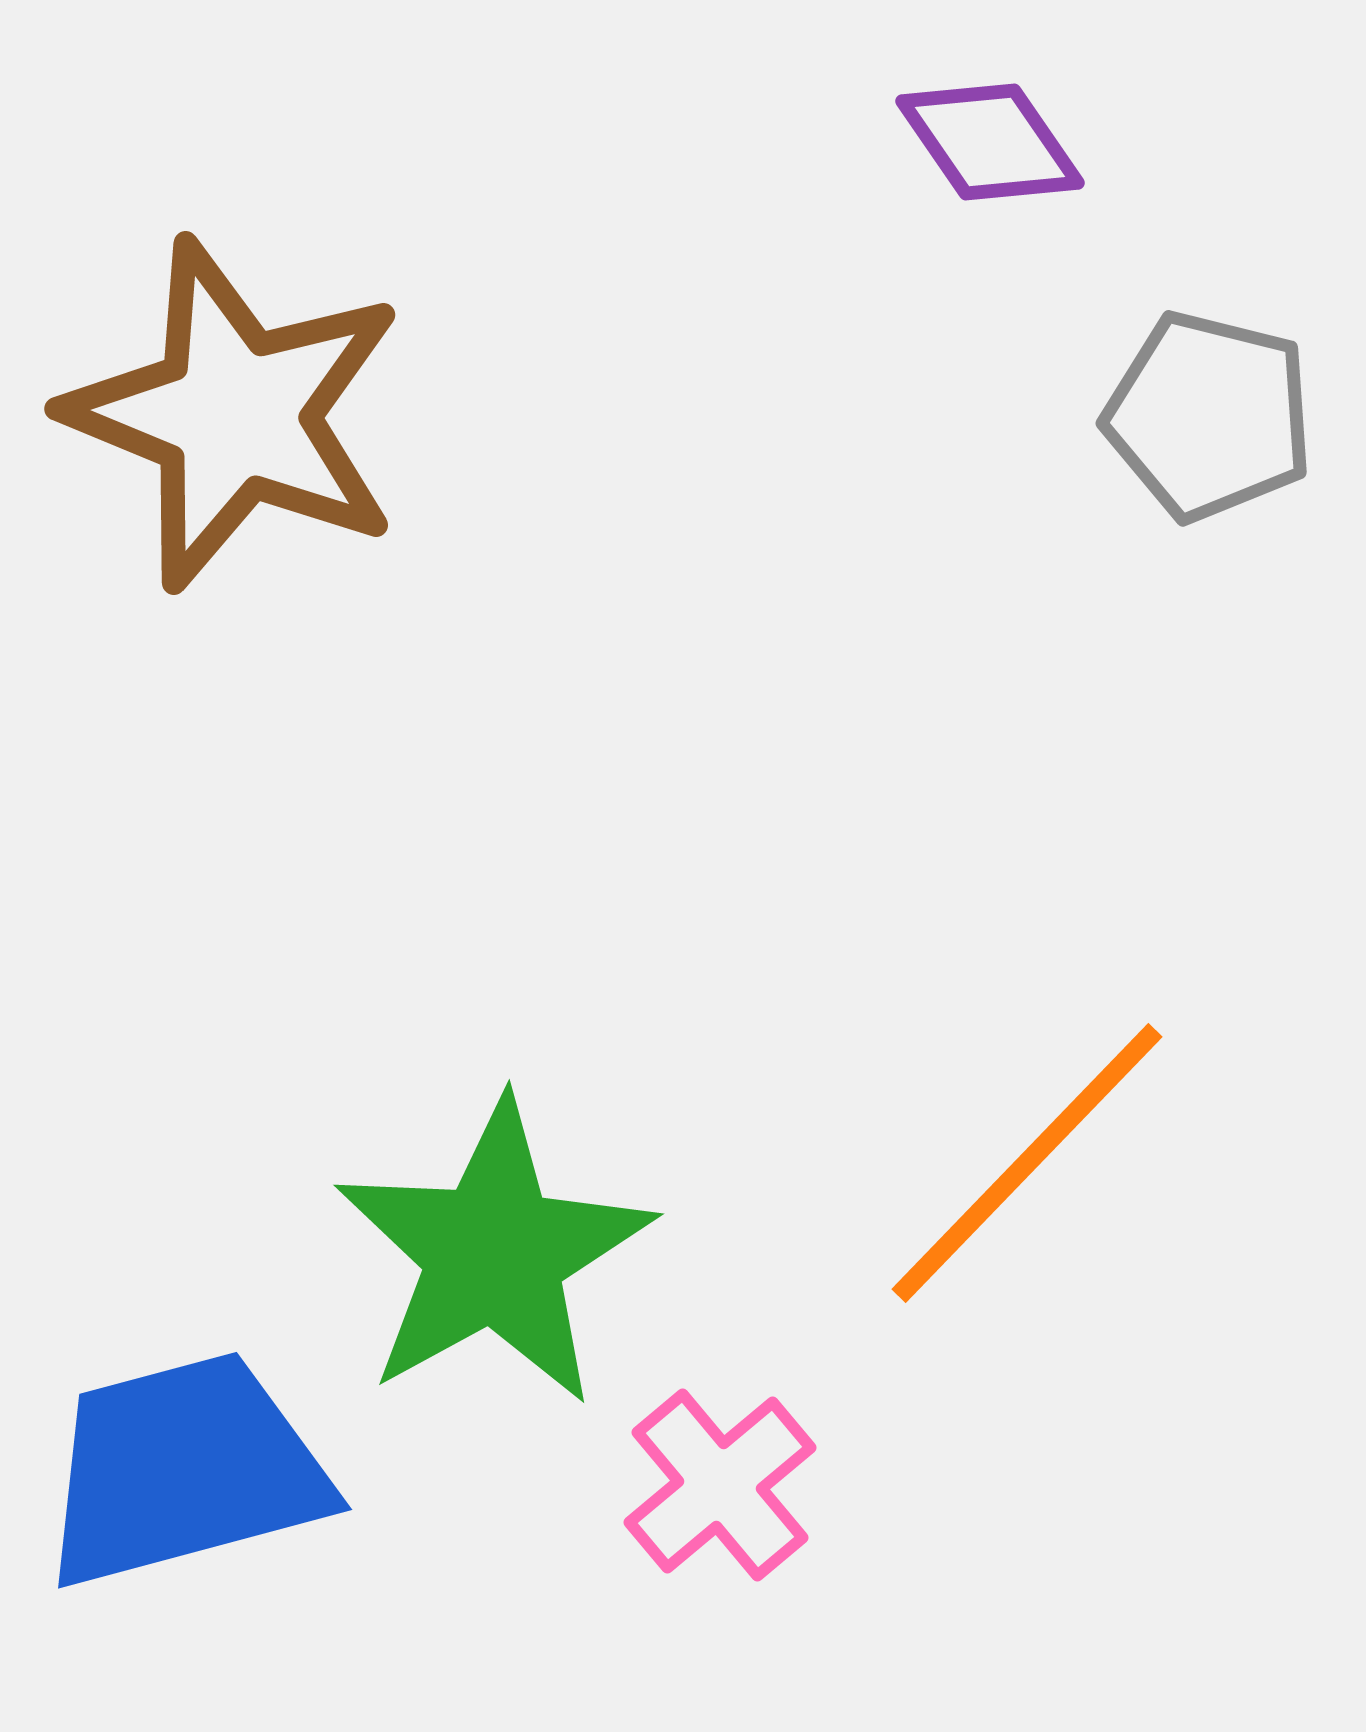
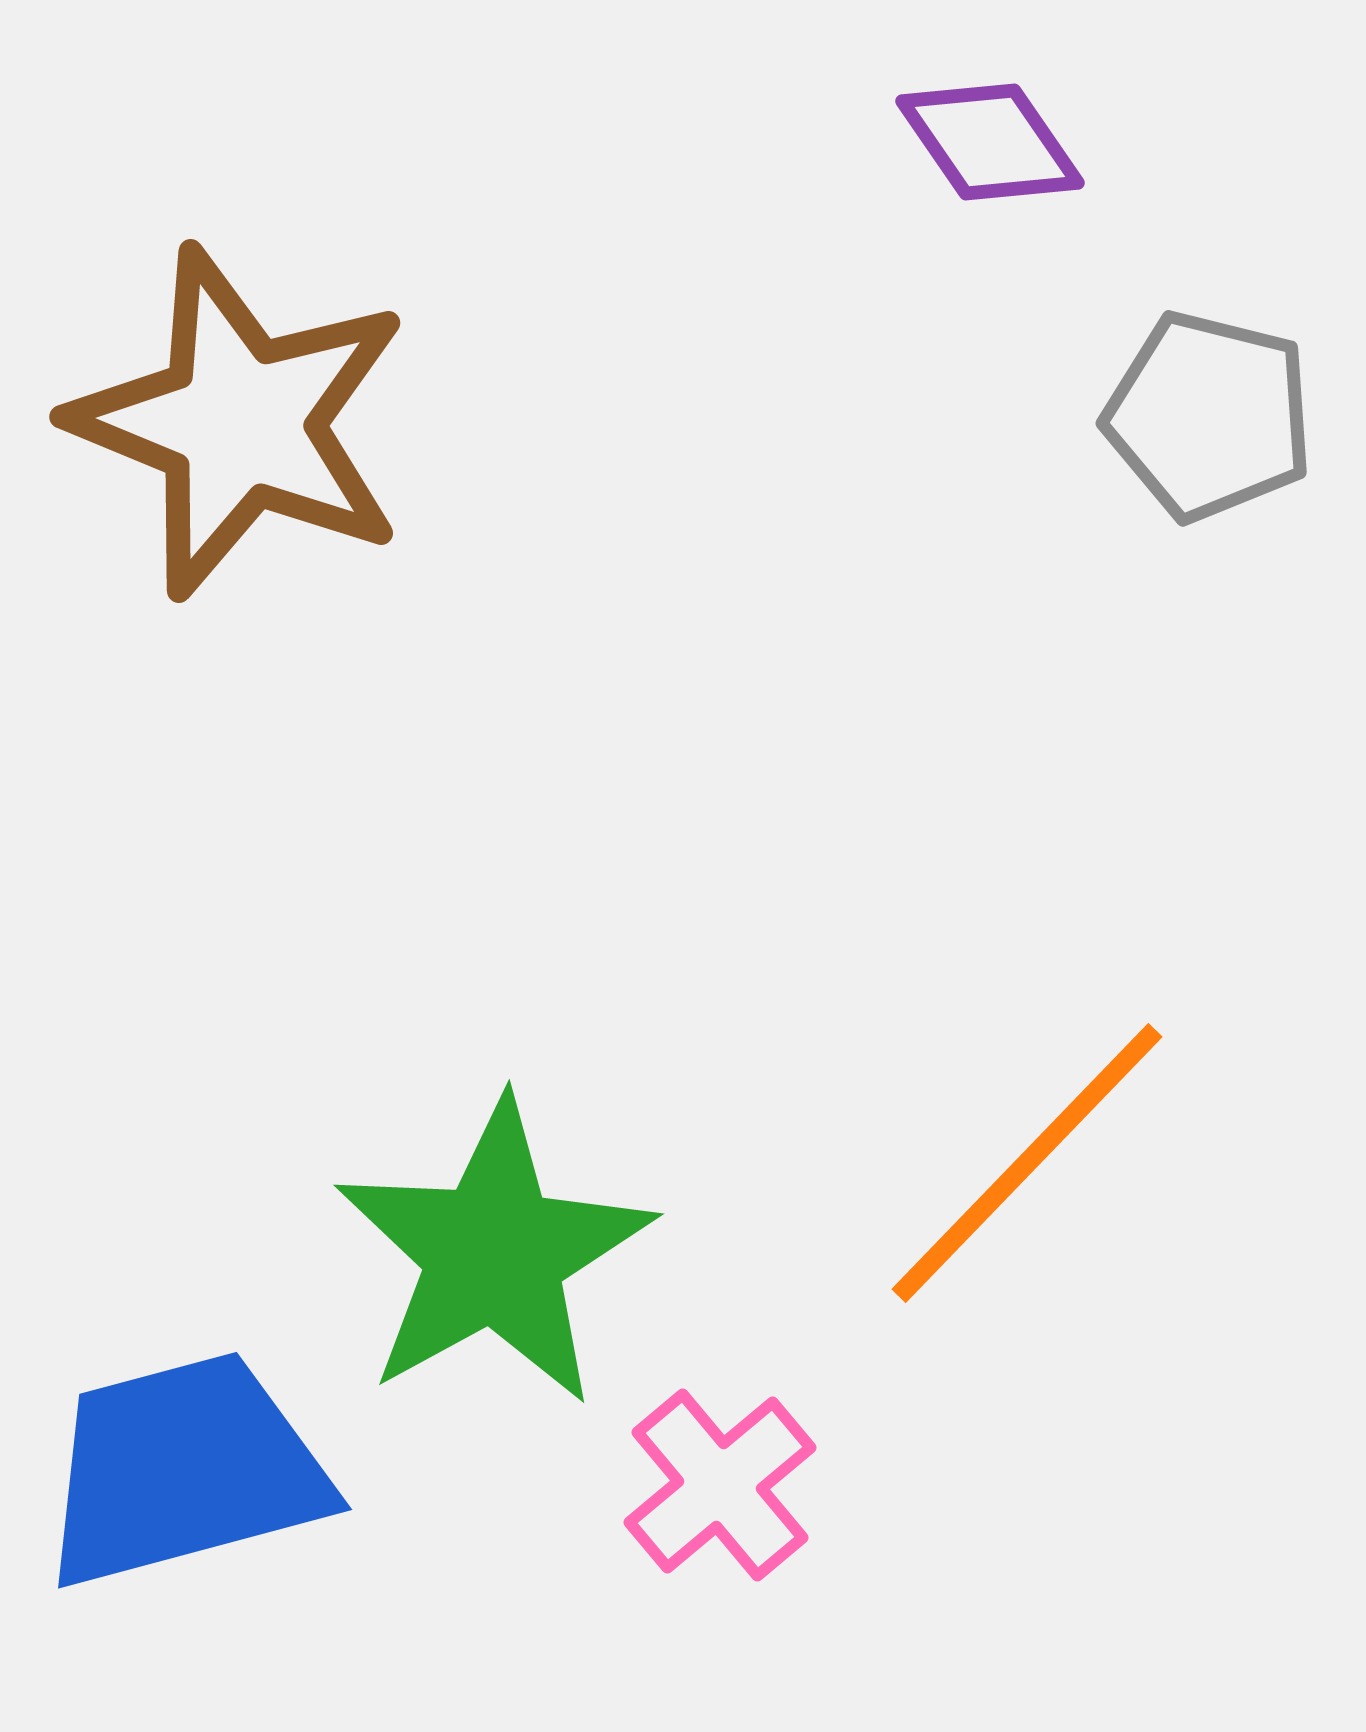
brown star: moved 5 px right, 8 px down
